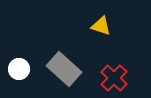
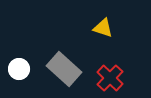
yellow triangle: moved 2 px right, 2 px down
red cross: moved 4 px left
